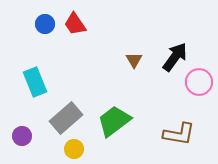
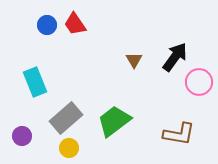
blue circle: moved 2 px right, 1 px down
yellow circle: moved 5 px left, 1 px up
